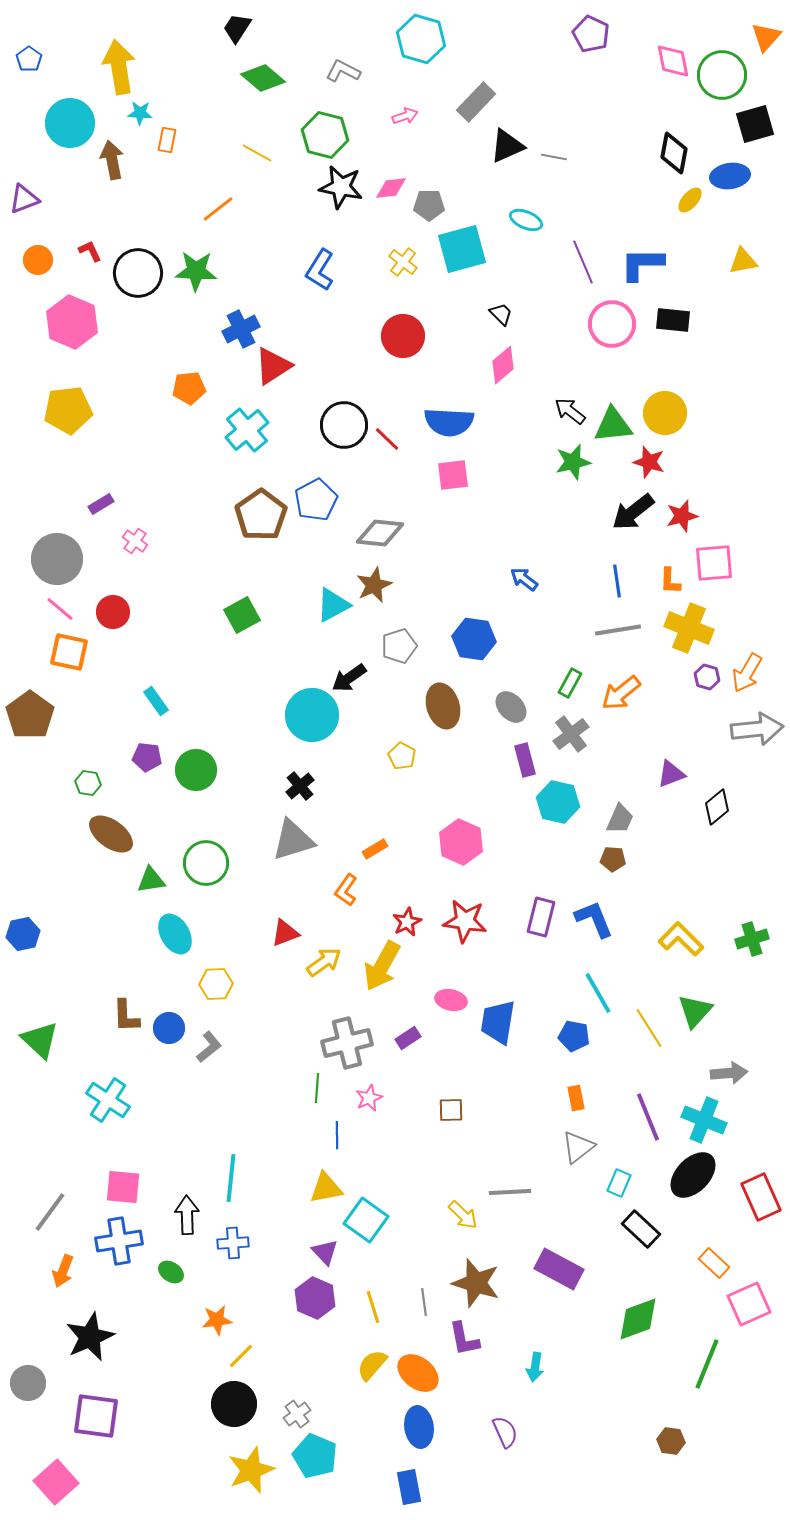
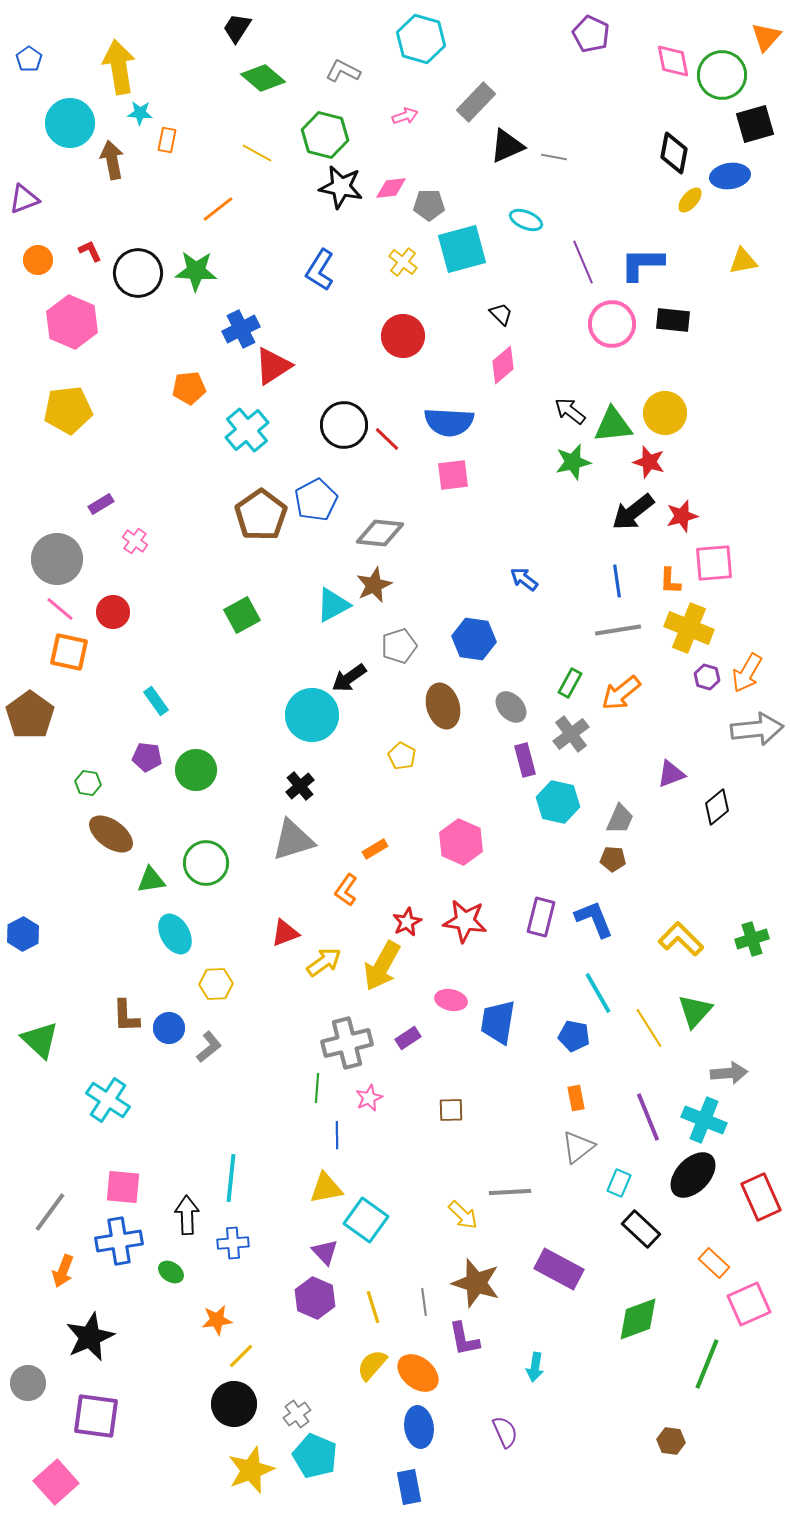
blue hexagon at (23, 934): rotated 16 degrees counterclockwise
